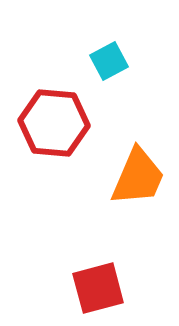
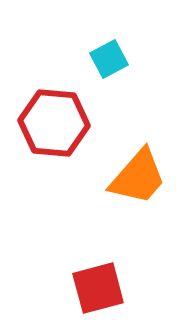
cyan square: moved 2 px up
orange trapezoid: rotated 18 degrees clockwise
